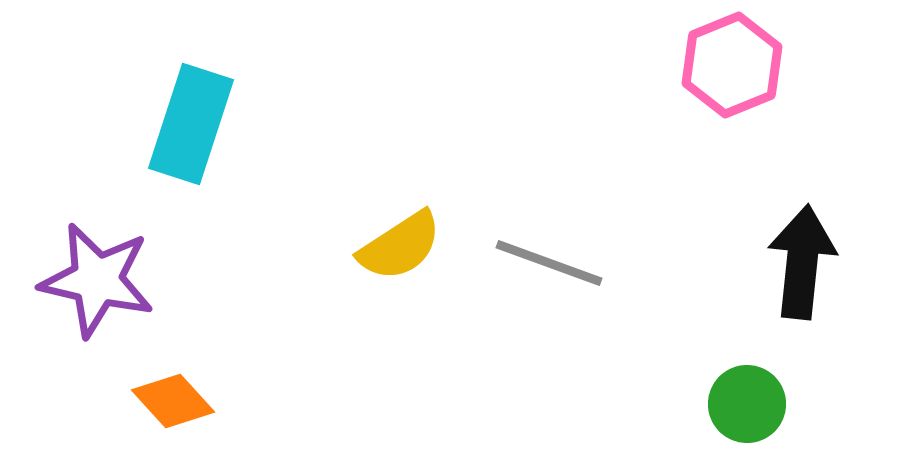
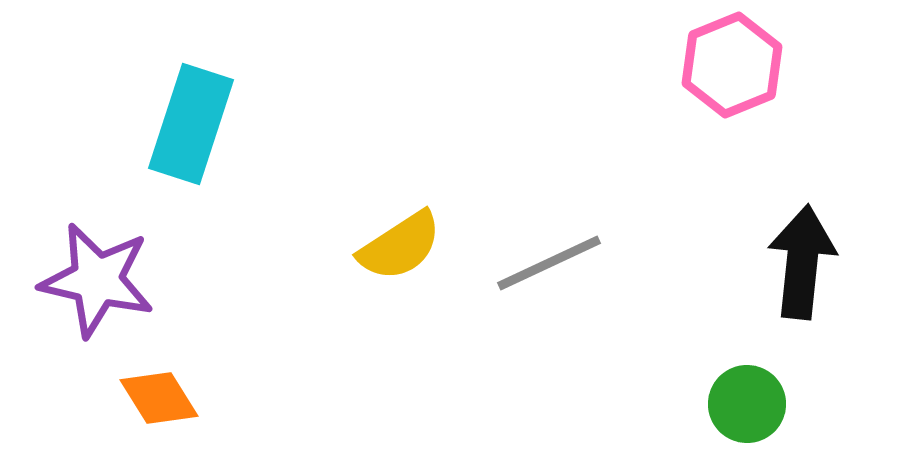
gray line: rotated 45 degrees counterclockwise
orange diamond: moved 14 px left, 3 px up; rotated 10 degrees clockwise
